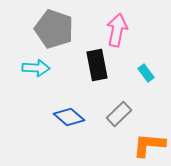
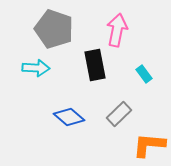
black rectangle: moved 2 px left
cyan rectangle: moved 2 px left, 1 px down
